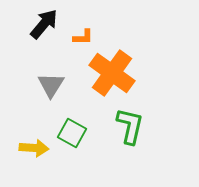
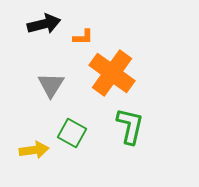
black arrow: rotated 36 degrees clockwise
yellow arrow: moved 2 px down; rotated 12 degrees counterclockwise
